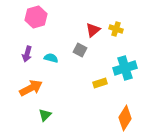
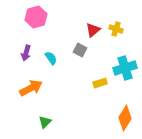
purple arrow: moved 1 px left, 1 px up
cyan semicircle: rotated 40 degrees clockwise
green triangle: moved 7 px down
